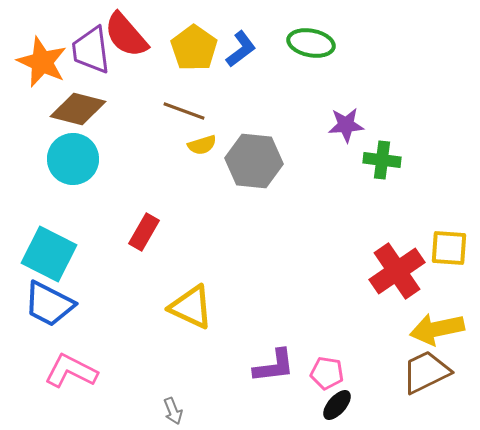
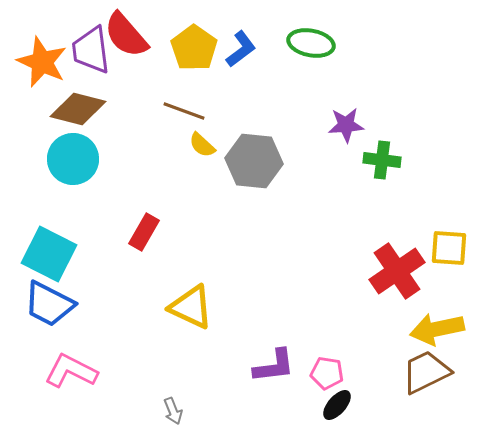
yellow semicircle: rotated 60 degrees clockwise
